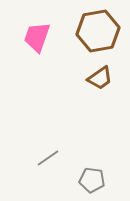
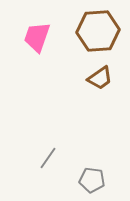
brown hexagon: rotated 6 degrees clockwise
gray line: rotated 20 degrees counterclockwise
